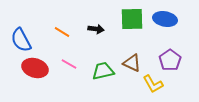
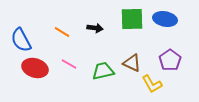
black arrow: moved 1 px left, 1 px up
yellow L-shape: moved 1 px left
